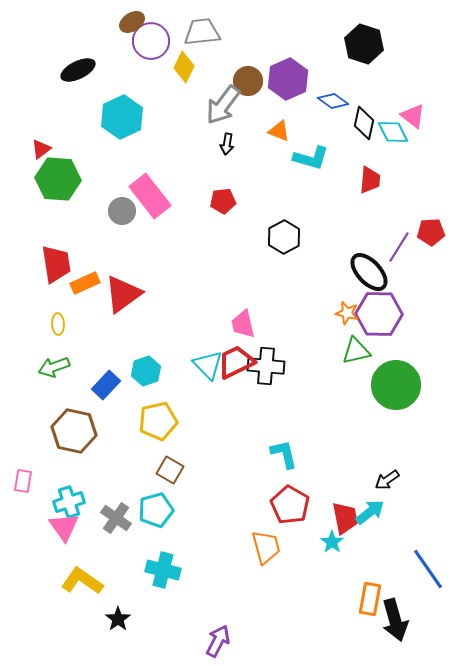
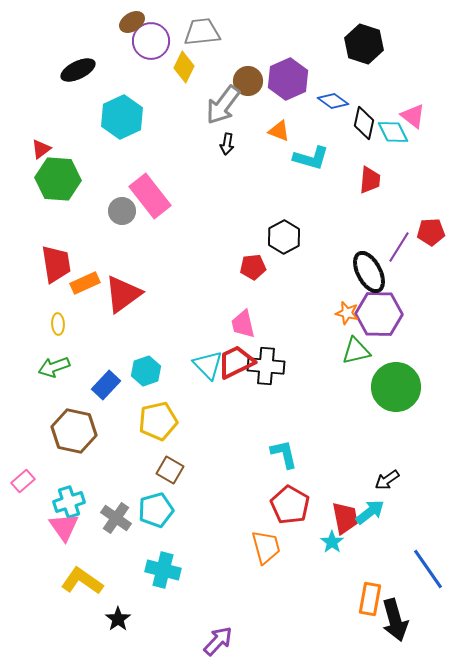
red pentagon at (223, 201): moved 30 px right, 66 px down
black ellipse at (369, 272): rotated 15 degrees clockwise
green circle at (396, 385): moved 2 px down
pink rectangle at (23, 481): rotated 40 degrees clockwise
purple arrow at (218, 641): rotated 16 degrees clockwise
